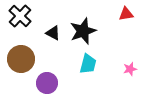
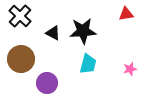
black star: rotated 16 degrees clockwise
